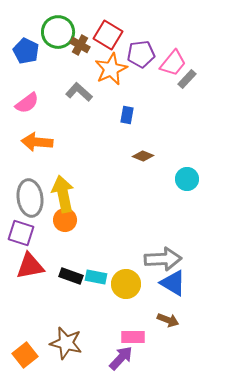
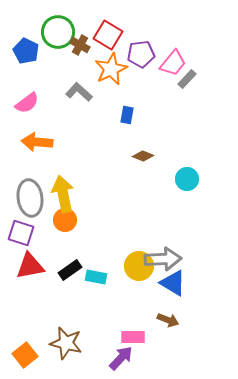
black rectangle: moved 1 px left, 6 px up; rotated 55 degrees counterclockwise
yellow circle: moved 13 px right, 18 px up
